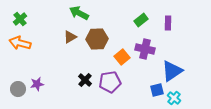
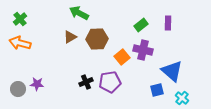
green rectangle: moved 5 px down
purple cross: moved 2 px left, 1 px down
blue triangle: rotated 45 degrees counterclockwise
black cross: moved 1 px right, 2 px down; rotated 24 degrees clockwise
purple star: rotated 16 degrees clockwise
cyan cross: moved 8 px right
